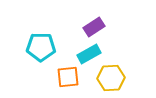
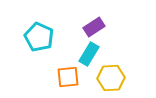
cyan pentagon: moved 2 px left, 10 px up; rotated 24 degrees clockwise
cyan rectangle: rotated 30 degrees counterclockwise
